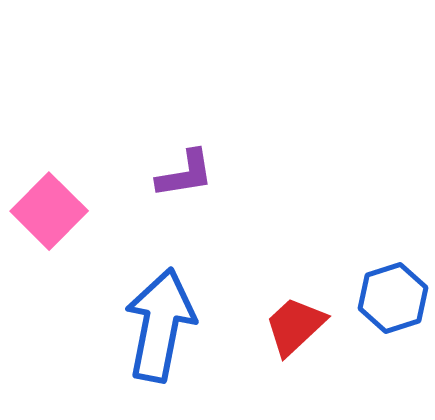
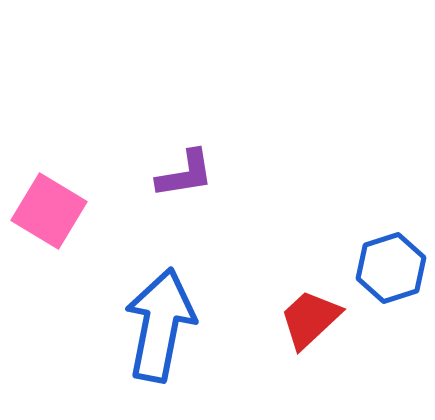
pink square: rotated 14 degrees counterclockwise
blue hexagon: moved 2 px left, 30 px up
red trapezoid: moved 15 px right, 7 px up
